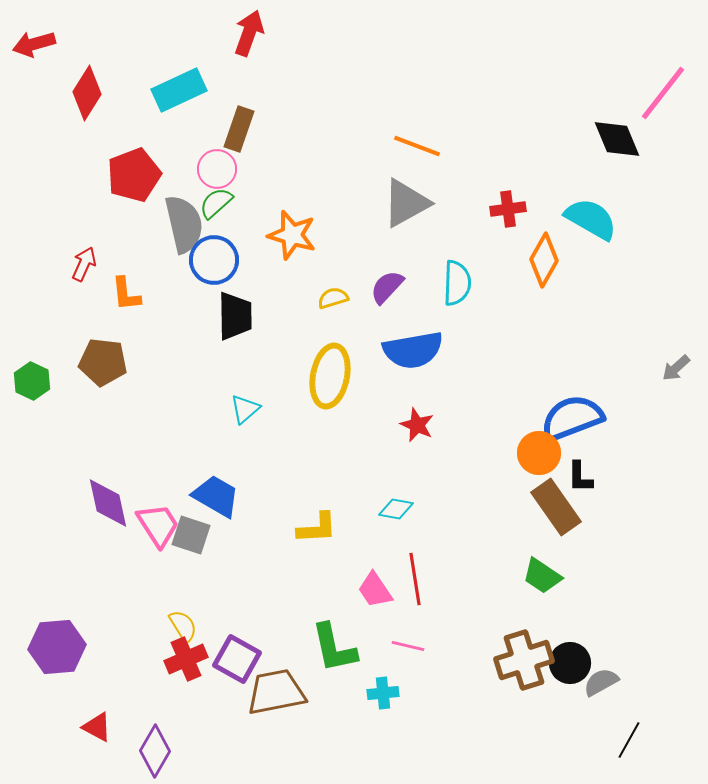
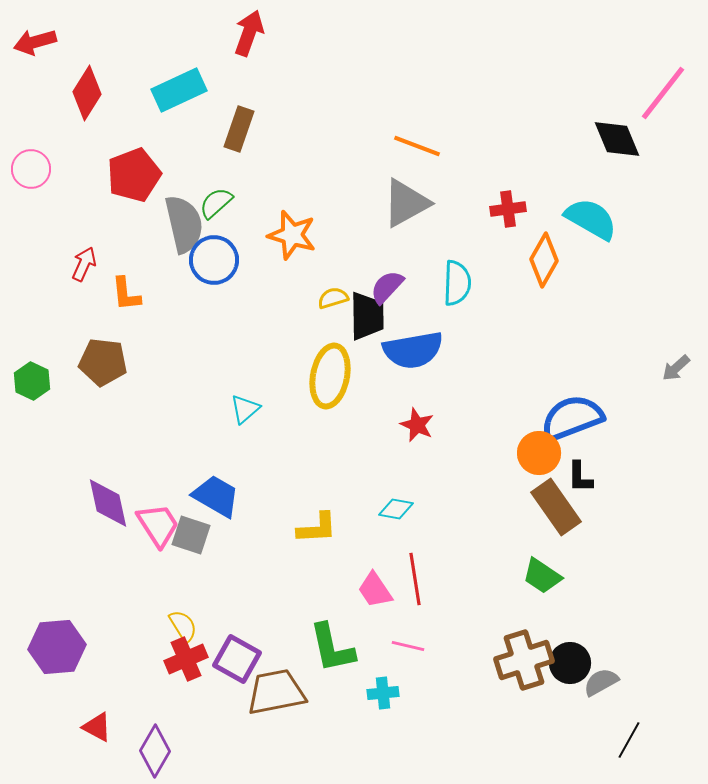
red arrow at (34, 44): moved 1 px right, 2 px up
pink circle at (217, 169): moved 186 px left
black trapezoid at (235, 316): moved 132 px right
green L-shape at (334, 648): moved 2 px left
